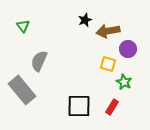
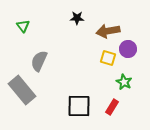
black star: moved 8 px left, 2 px up; rotated 24 degrees clockwise
yellow square: moved 6 px up
